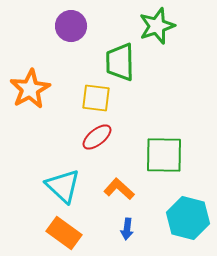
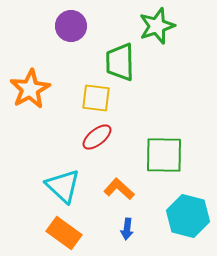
cyan hexagon: moved 2 px up
